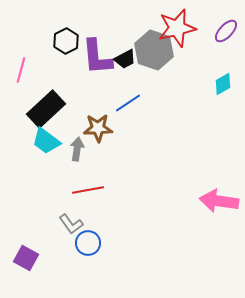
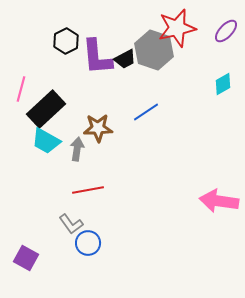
pink line: moved 19 px down
blue line: moved 18 px right, 9 px down
cyan trapezoid: rotated 8 degrees counterclockwise
